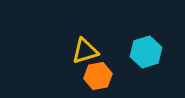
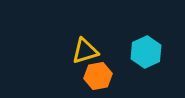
cyan hexagon: rotated 8 degrees counterclockwise
